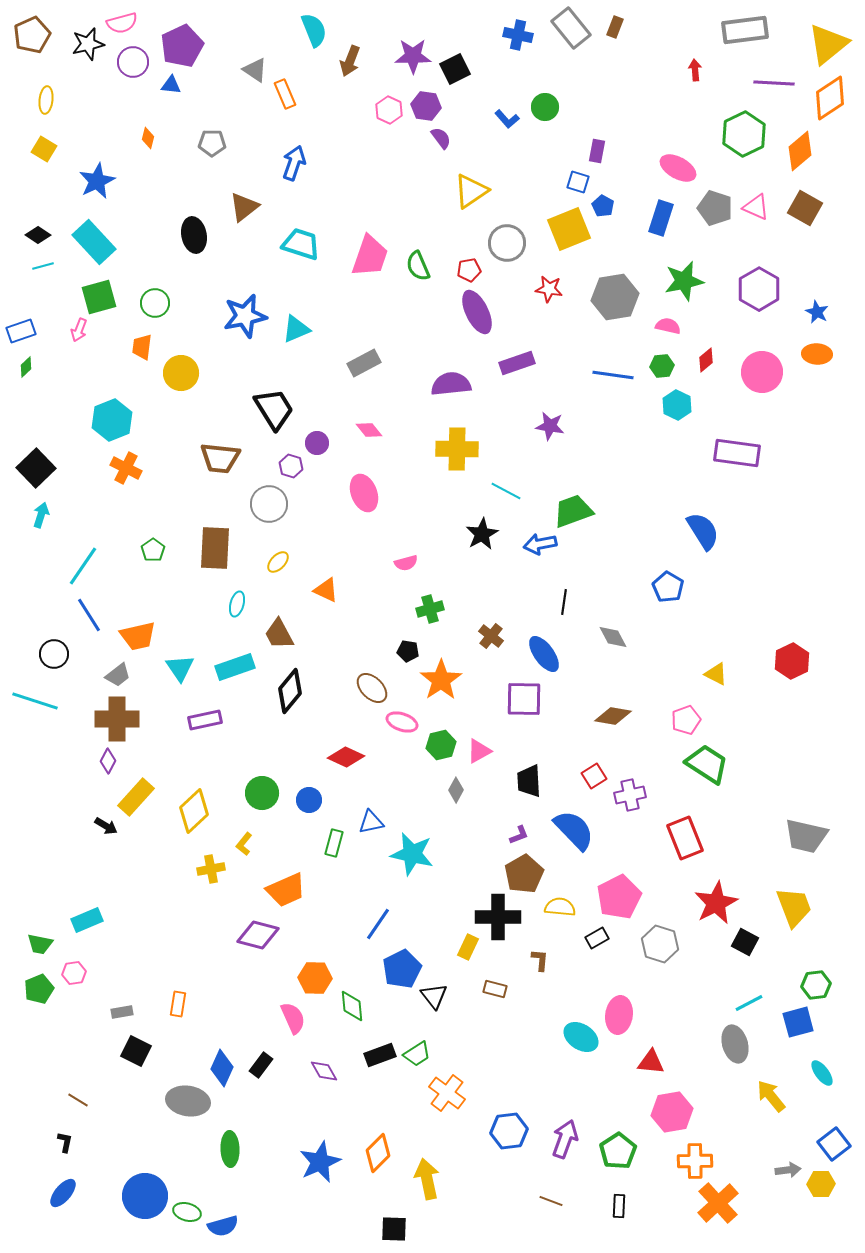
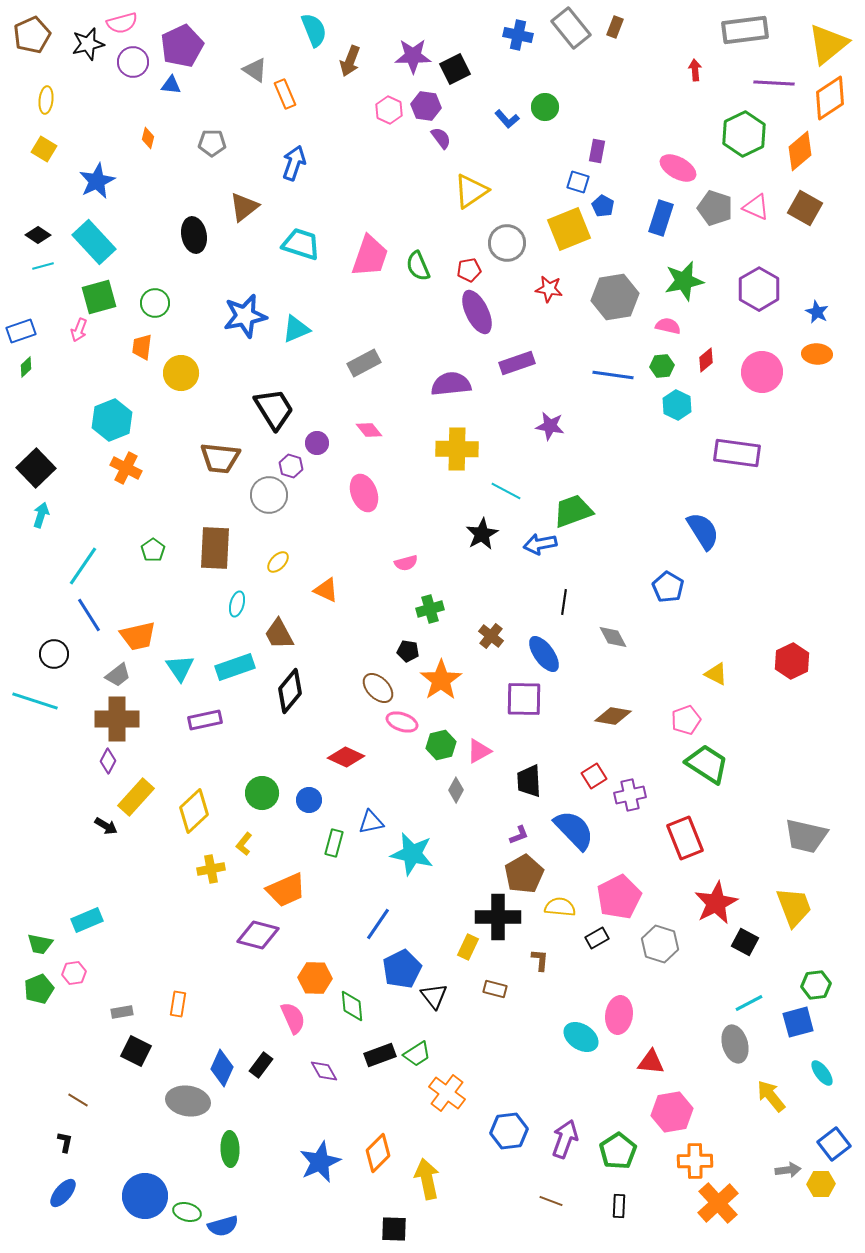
gray circle at (269, 504): moved 9 px up
brown ellipse at (372, 688): moved 6 px right
